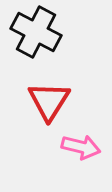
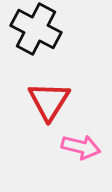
black cross: moved 3 px up
